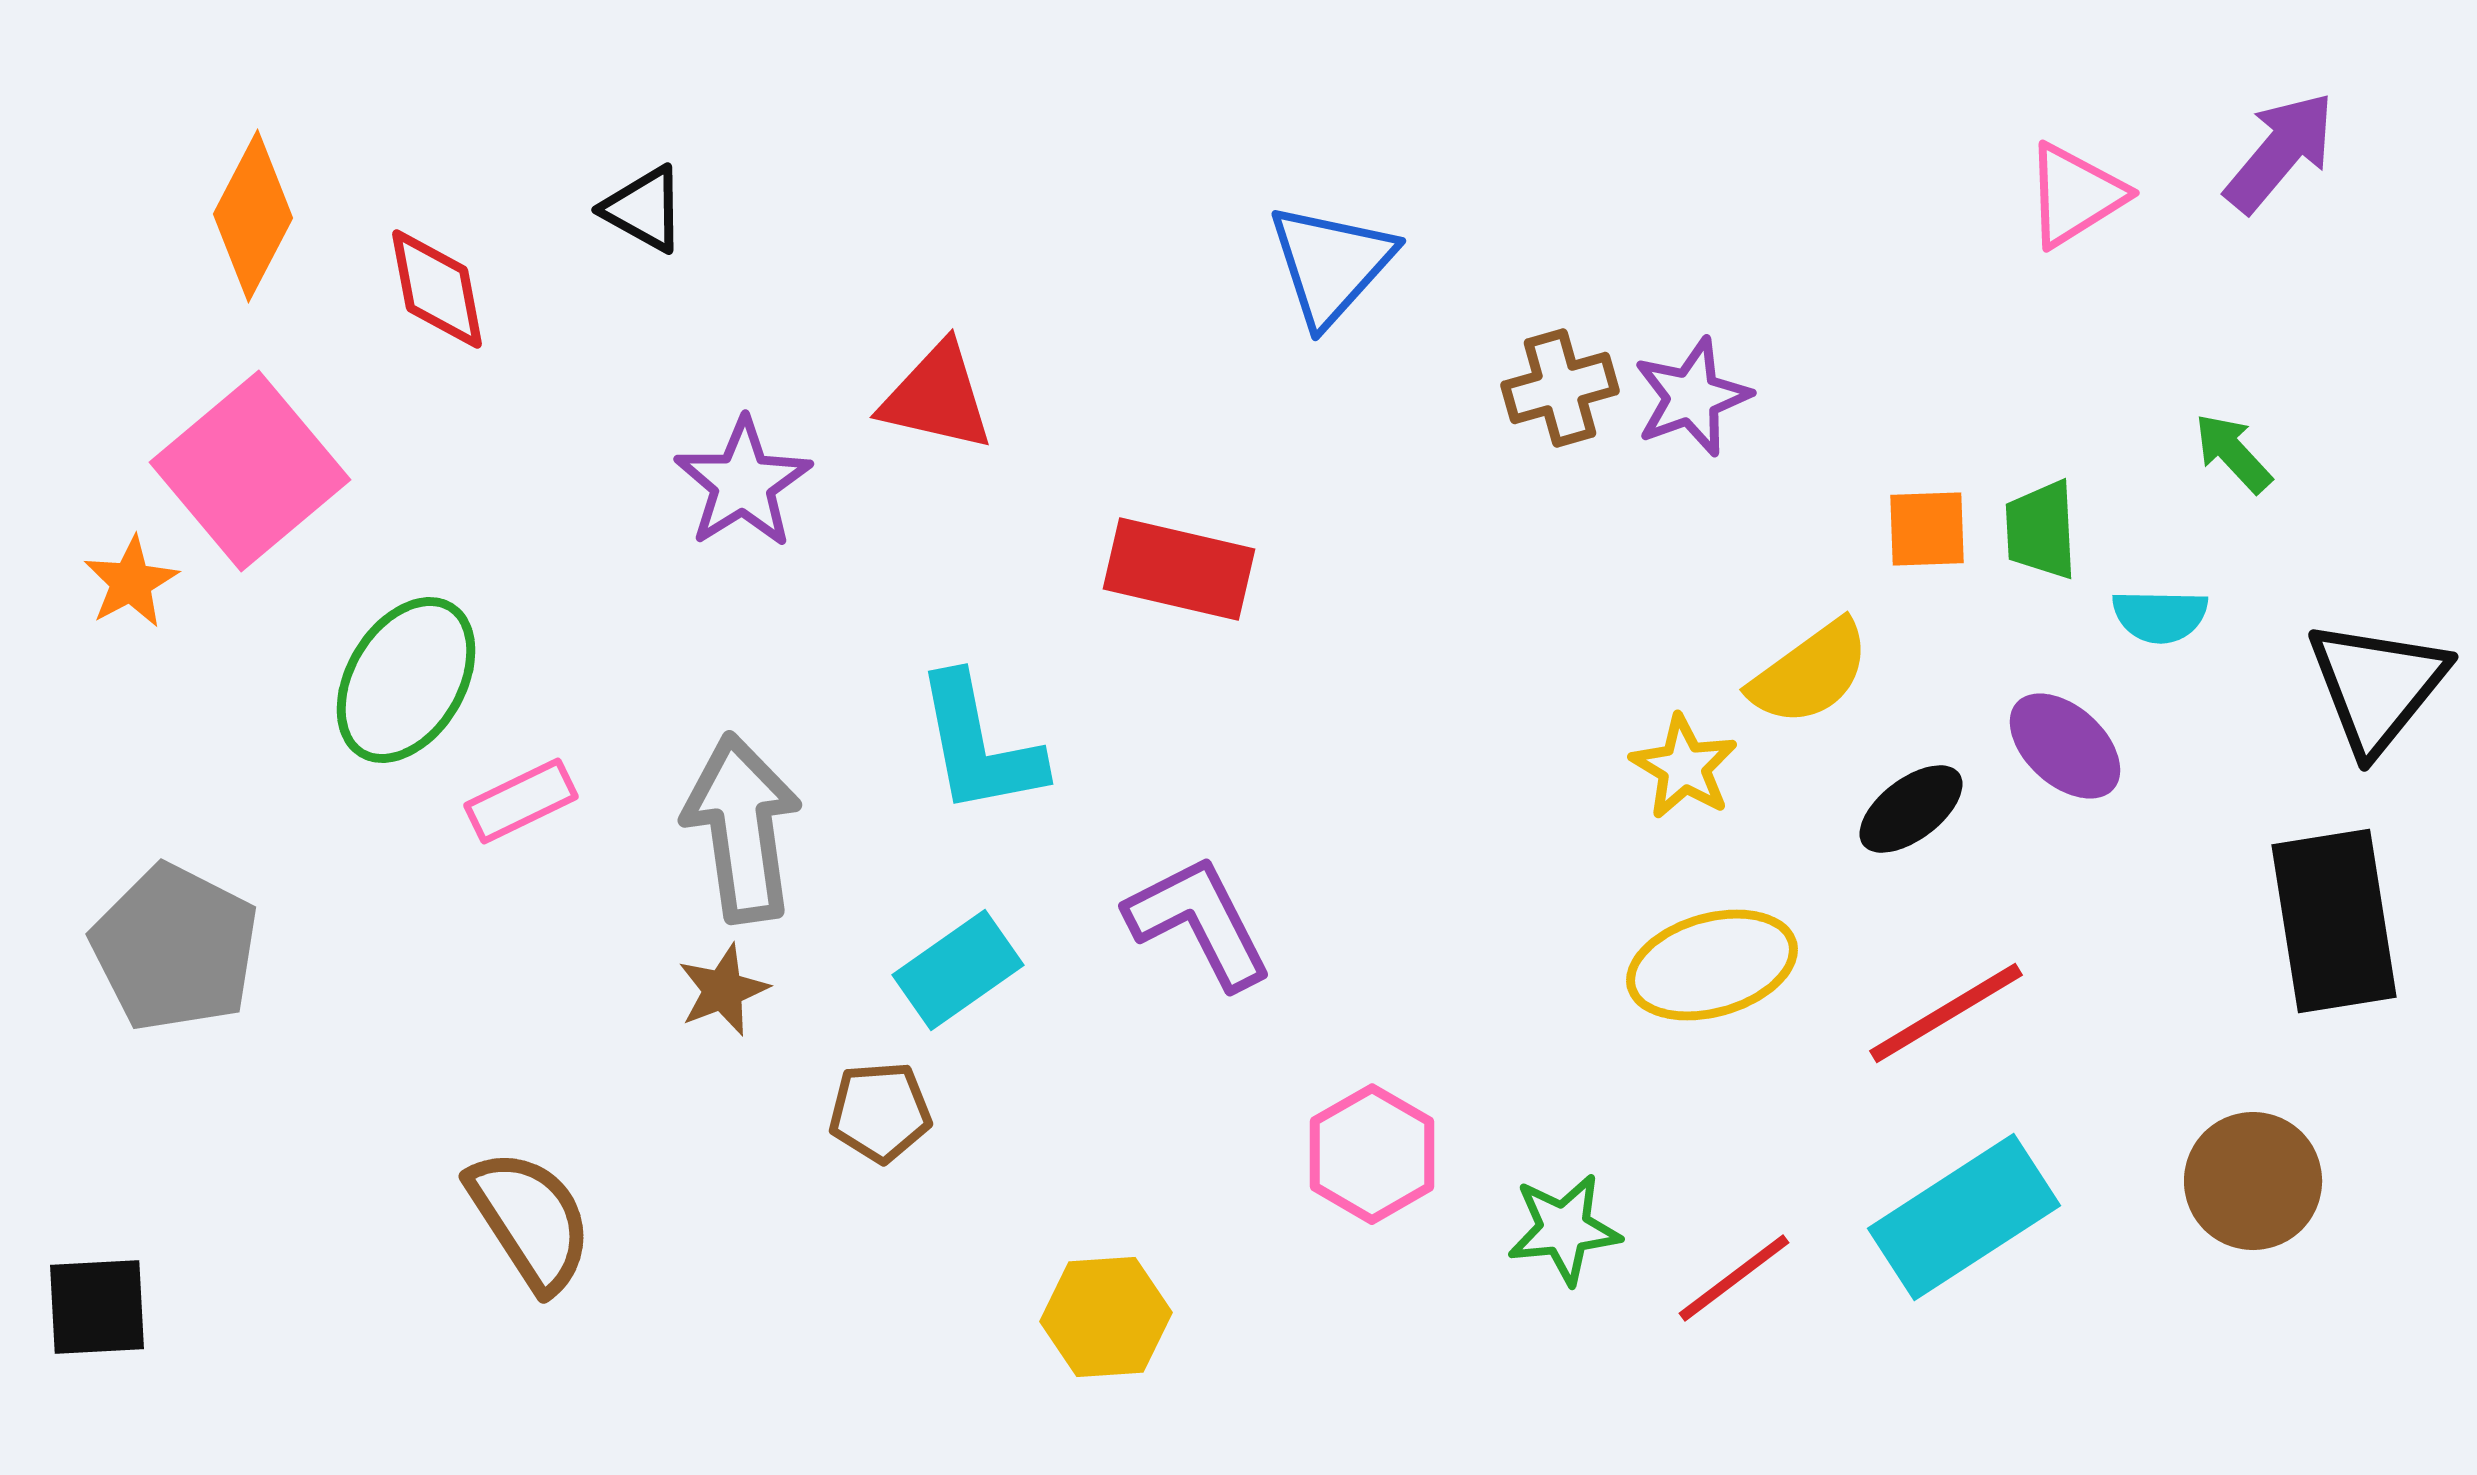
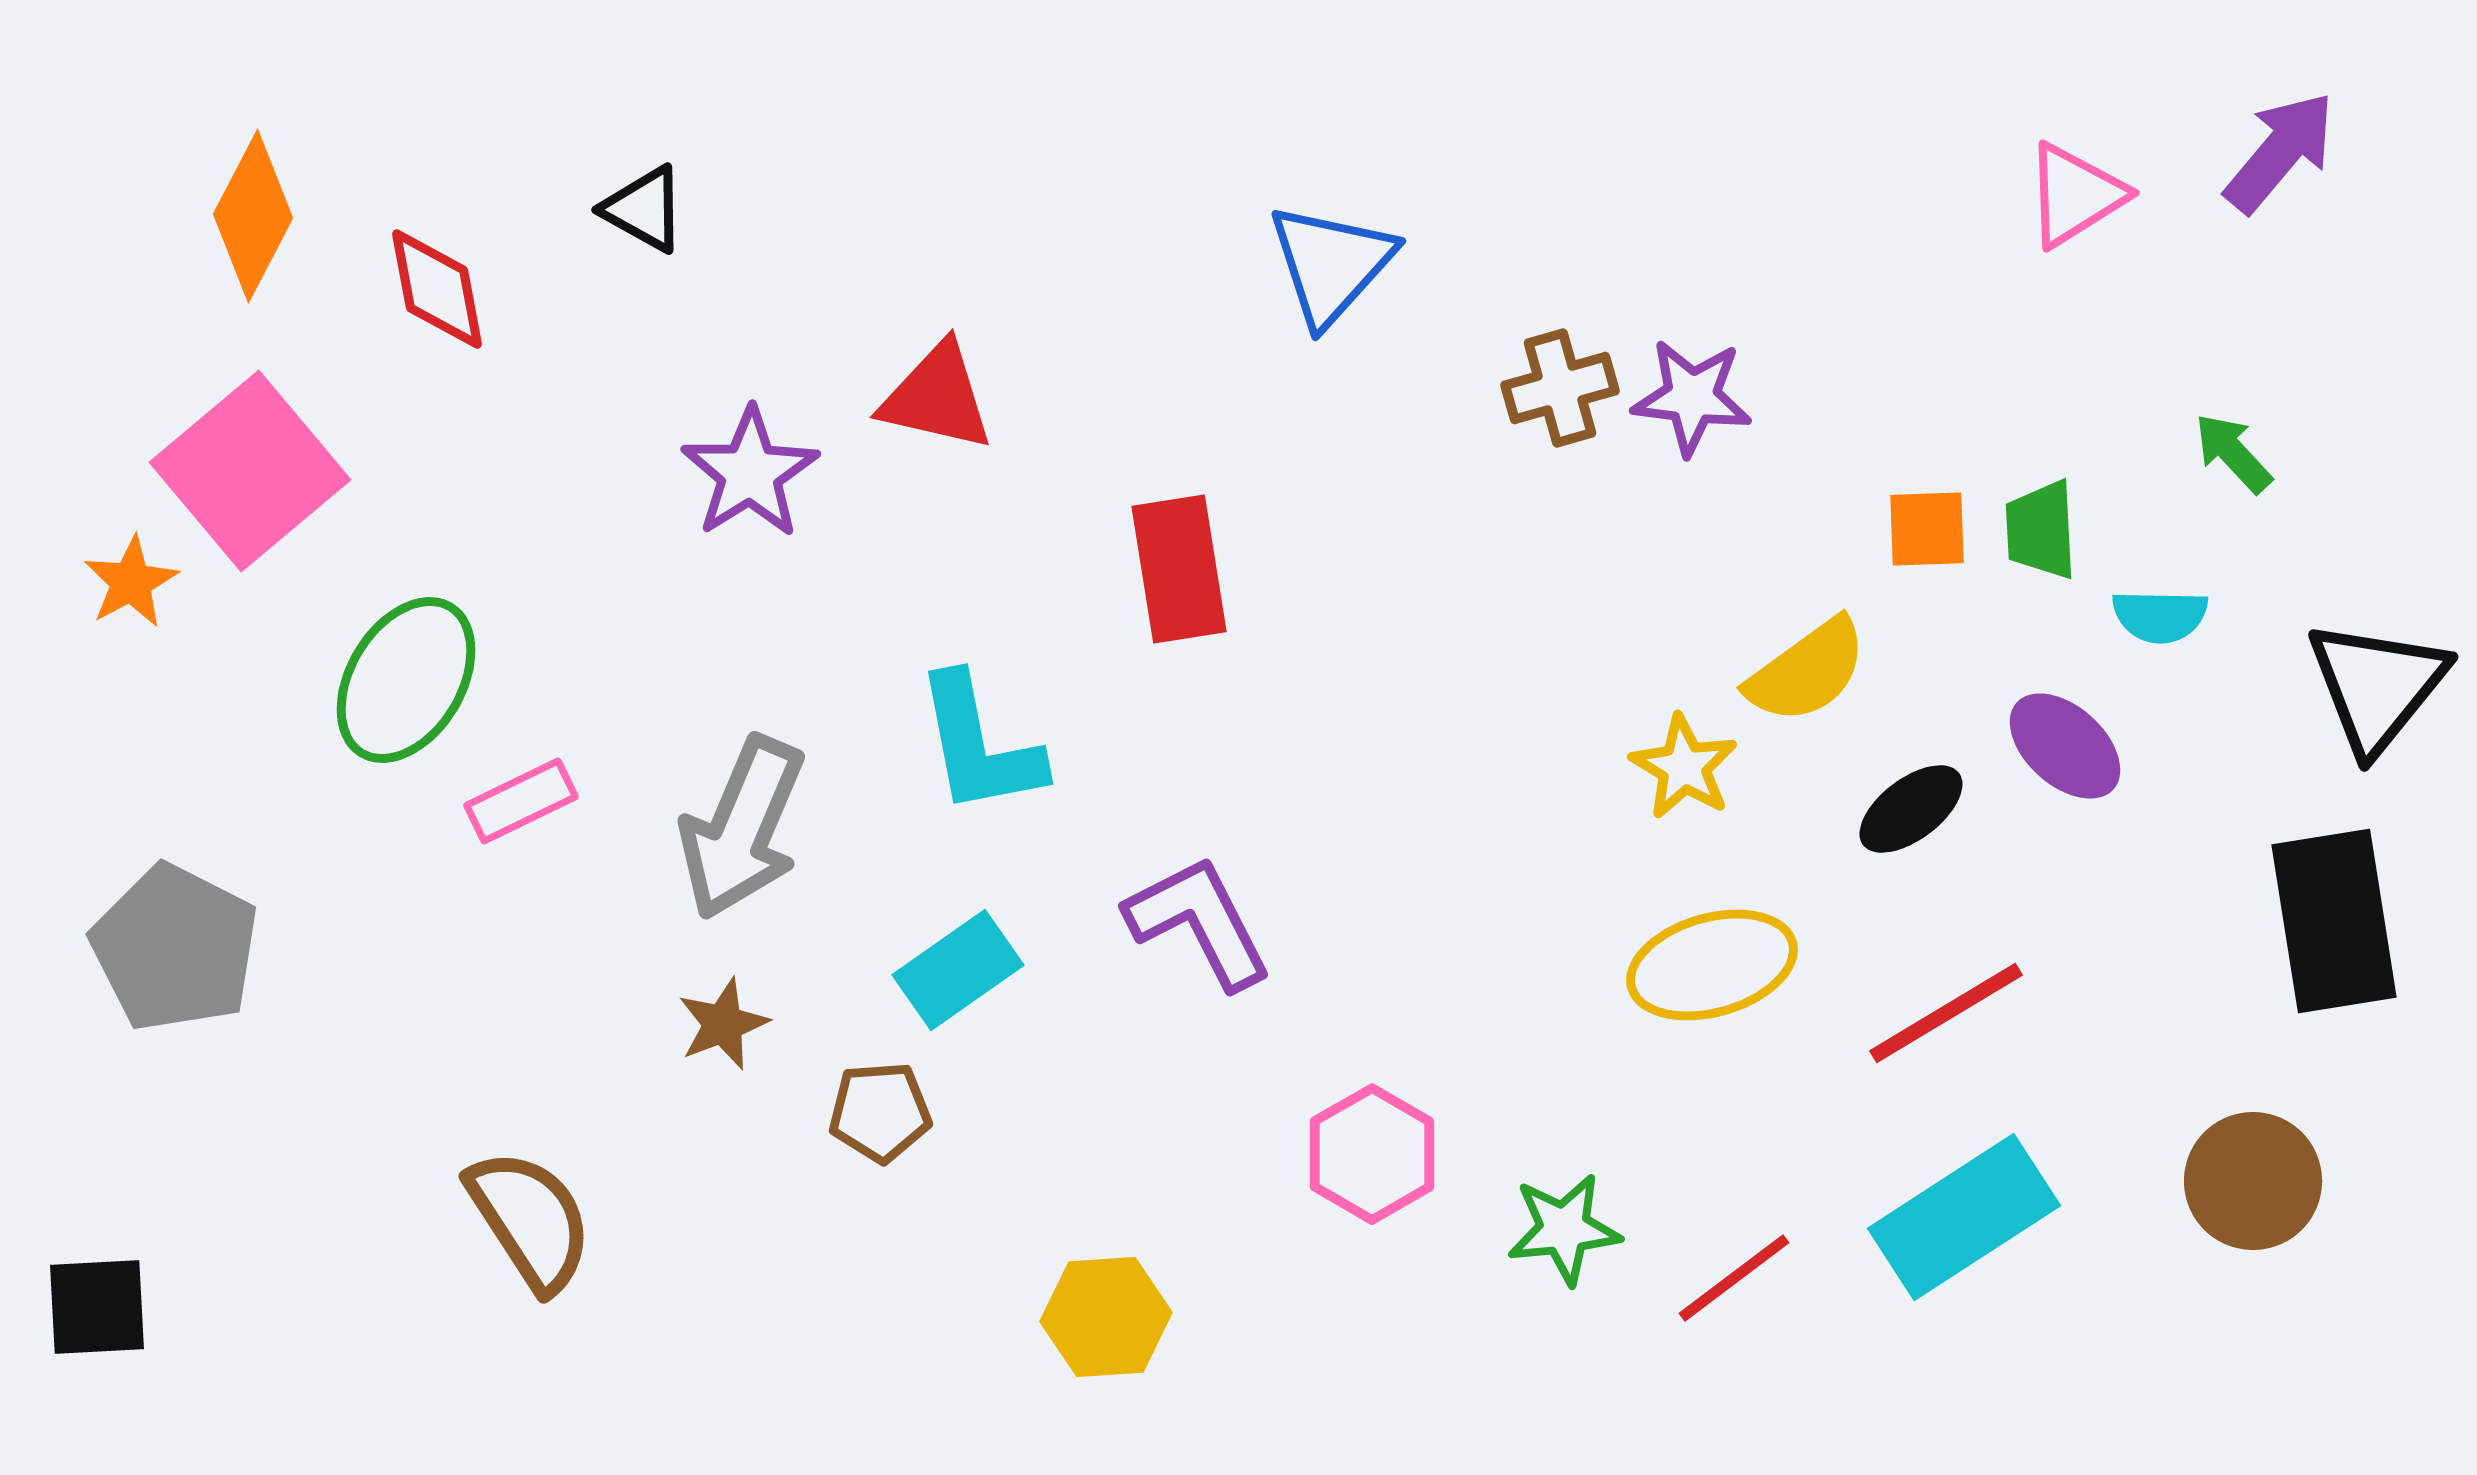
purple star at (1692, 397): rotated 27 degrees clockwise
purple star at (743, 483): moved 7 px right, 10 px up
red rectangle at (1179, 569): rotated 68 degrees clockwise
yellow semicircle at (1810, 673): moved 3 px left, 2 px up
gray arrow at (742, 828): rotated 149 degrees counterclockwise
brown star at (723, 990): moved 34 px down
